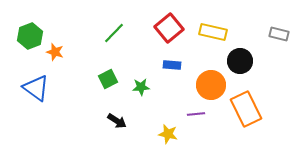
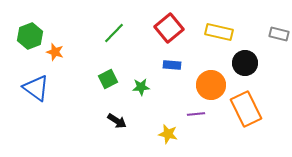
yellow rectangle: moved 6 px right
black circle: moved 5 px right, 2 px down
